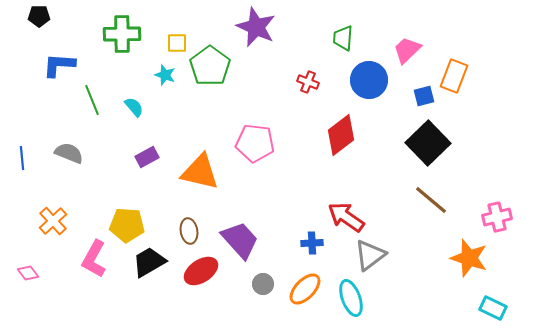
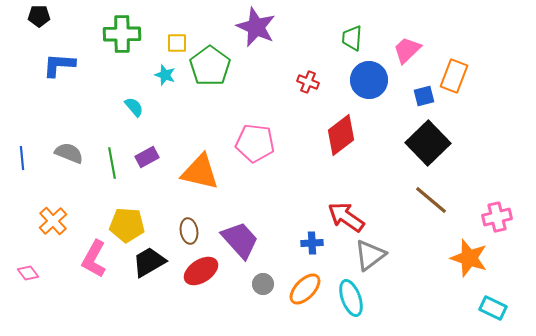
green trapezoid: moved 9 px right
green line: moved 20 px right, 63 px down; rotated 12 degrees clockwise
